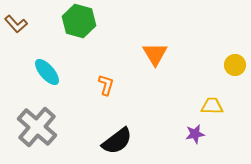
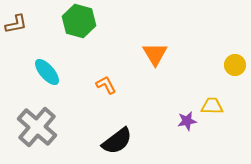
brown L-shape: rotated 60 degrees counterclockwise
orange L-shape: rotated 45 degrees counterclockwise
purple star: moved 8 px left, 13 px up
